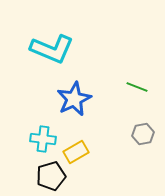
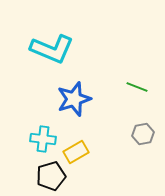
blue star: rotated 8 degrees clockwise
